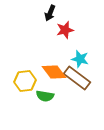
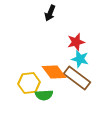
red star: moved 11 px right, 12 px down
yellow hexagon: moved 4 px right, 2 px down
green semicircle: moved 1 px left, 1 px up; rotated 12 degrees counterclockwise
